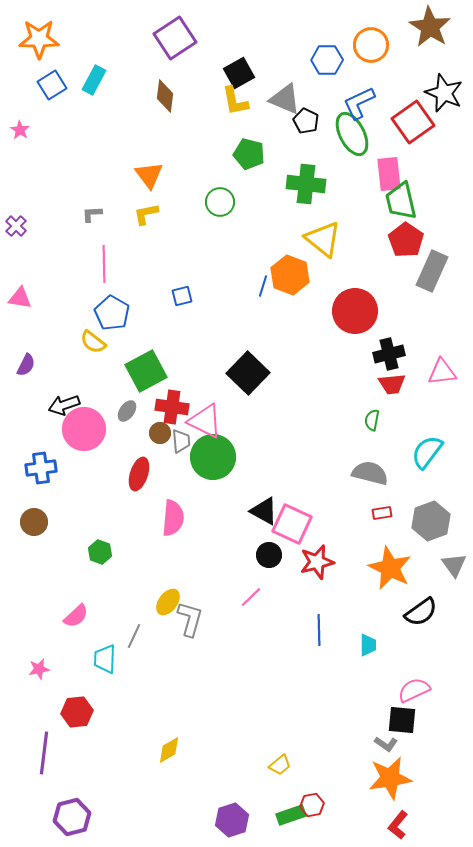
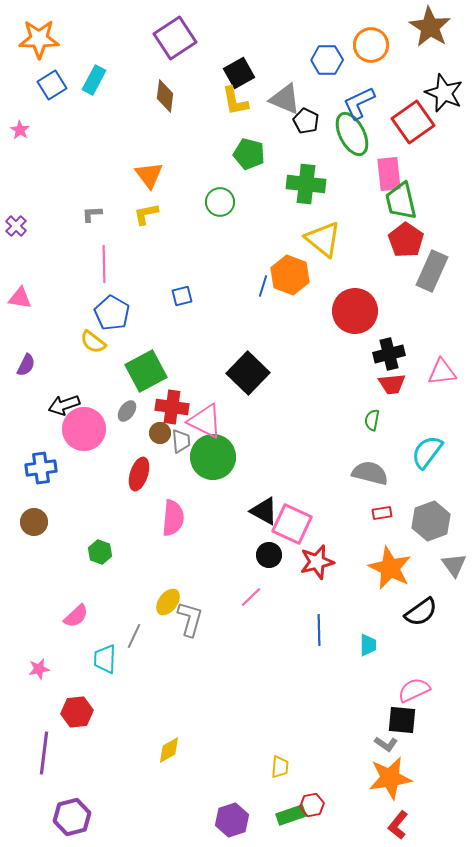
yellow trapezoid at (280, 765): moved 2 px down; rotated 45 degrees counterclockwise
